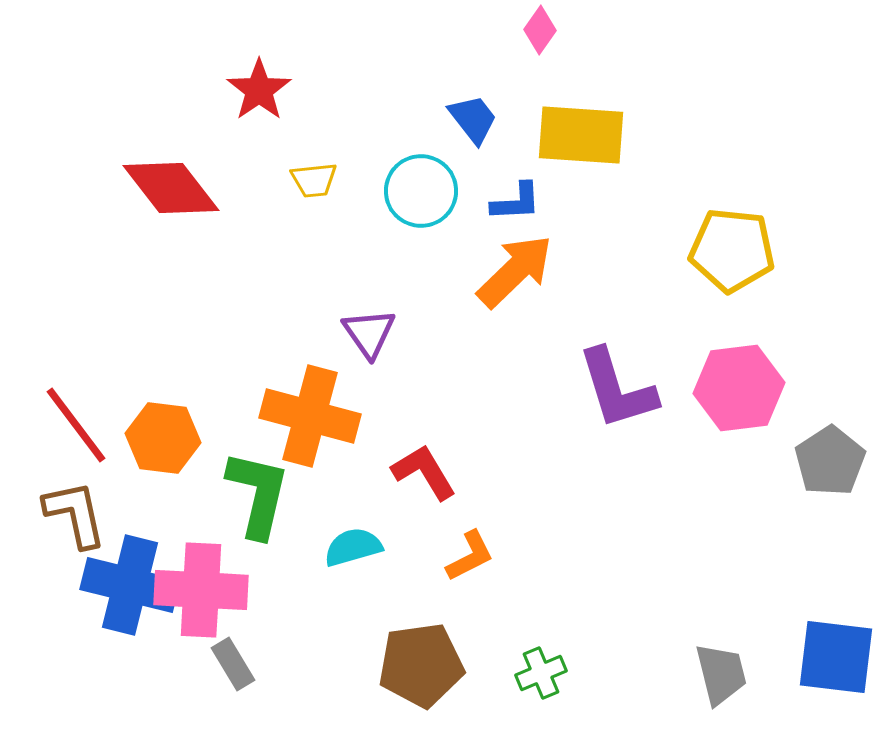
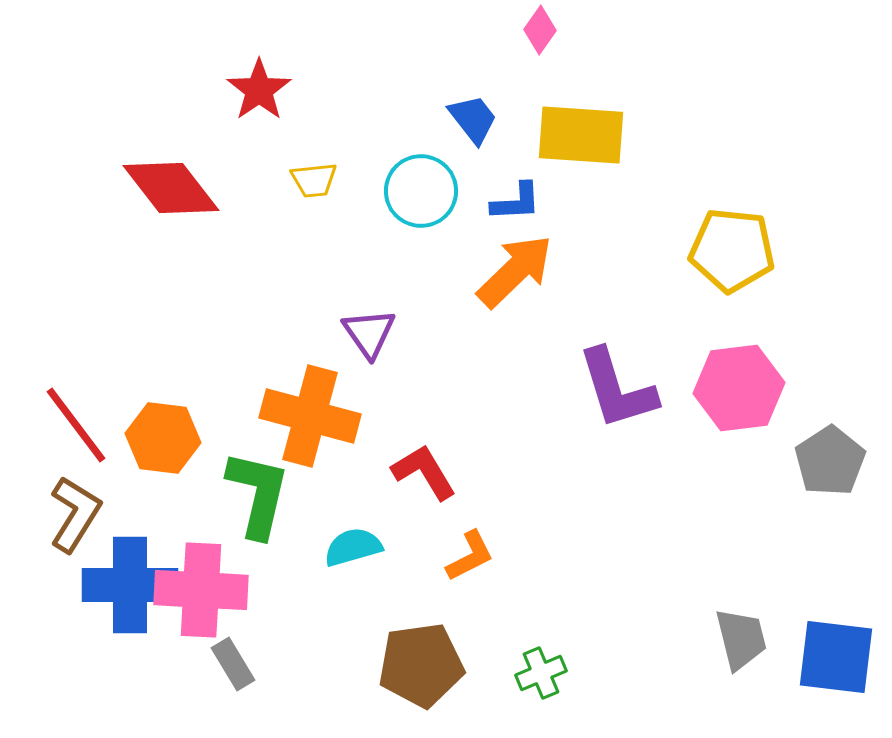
brown L-shape: rotated 44 degrees clockwise
blue cross: rotated 14 degrees counterclockwise
gray trapezoid: moved 20 px right, 35 px up
